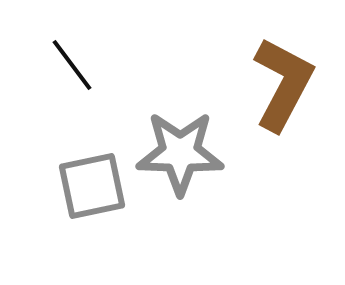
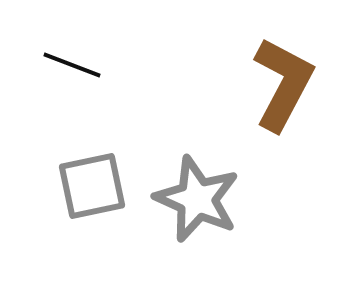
black line: rotated 32 degrees counterclockwise
gray star: moved 17 px right, 46 px down; rotated 22 degrees clockwise
